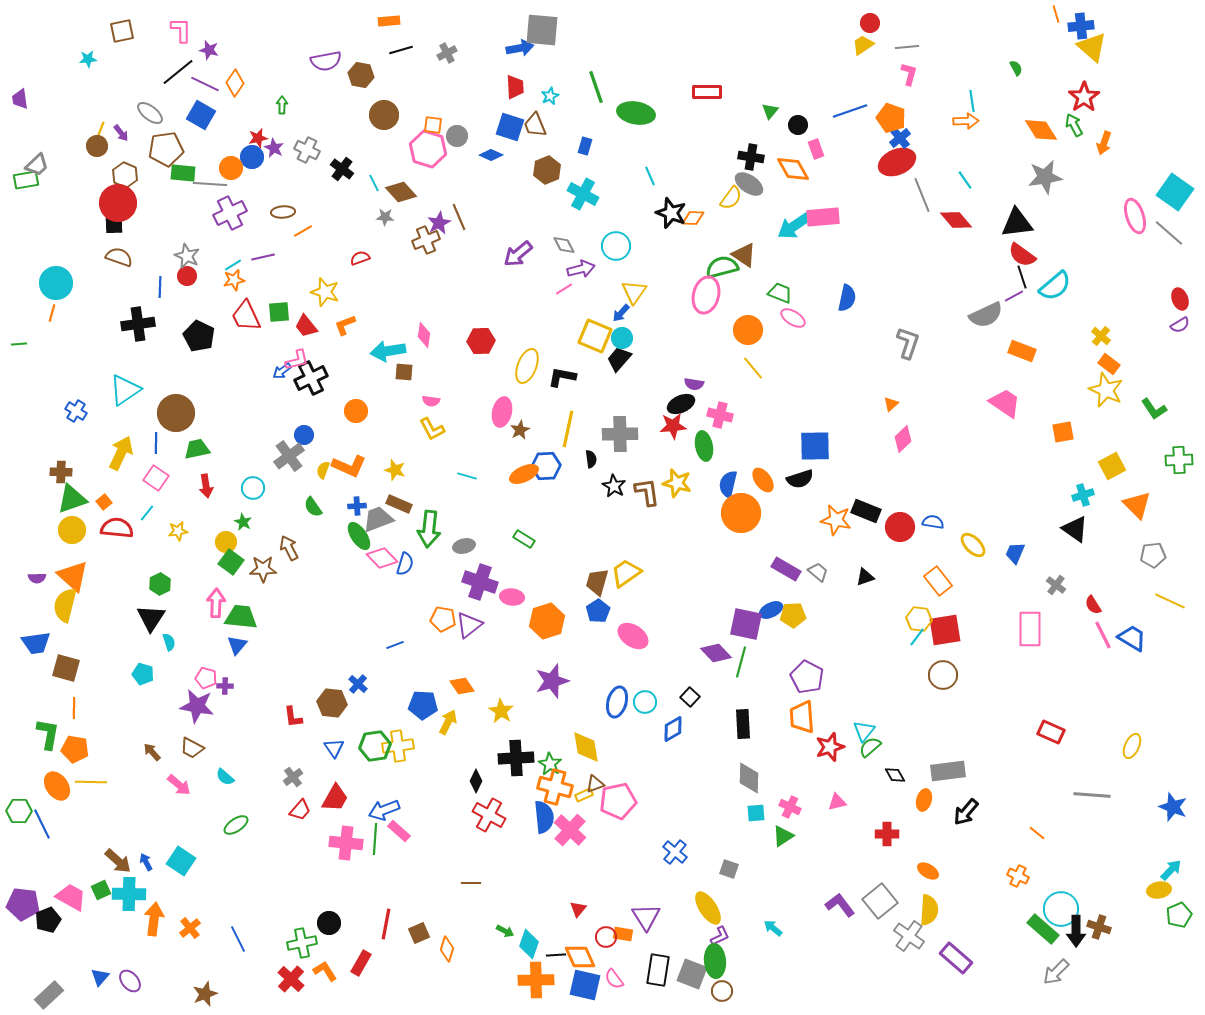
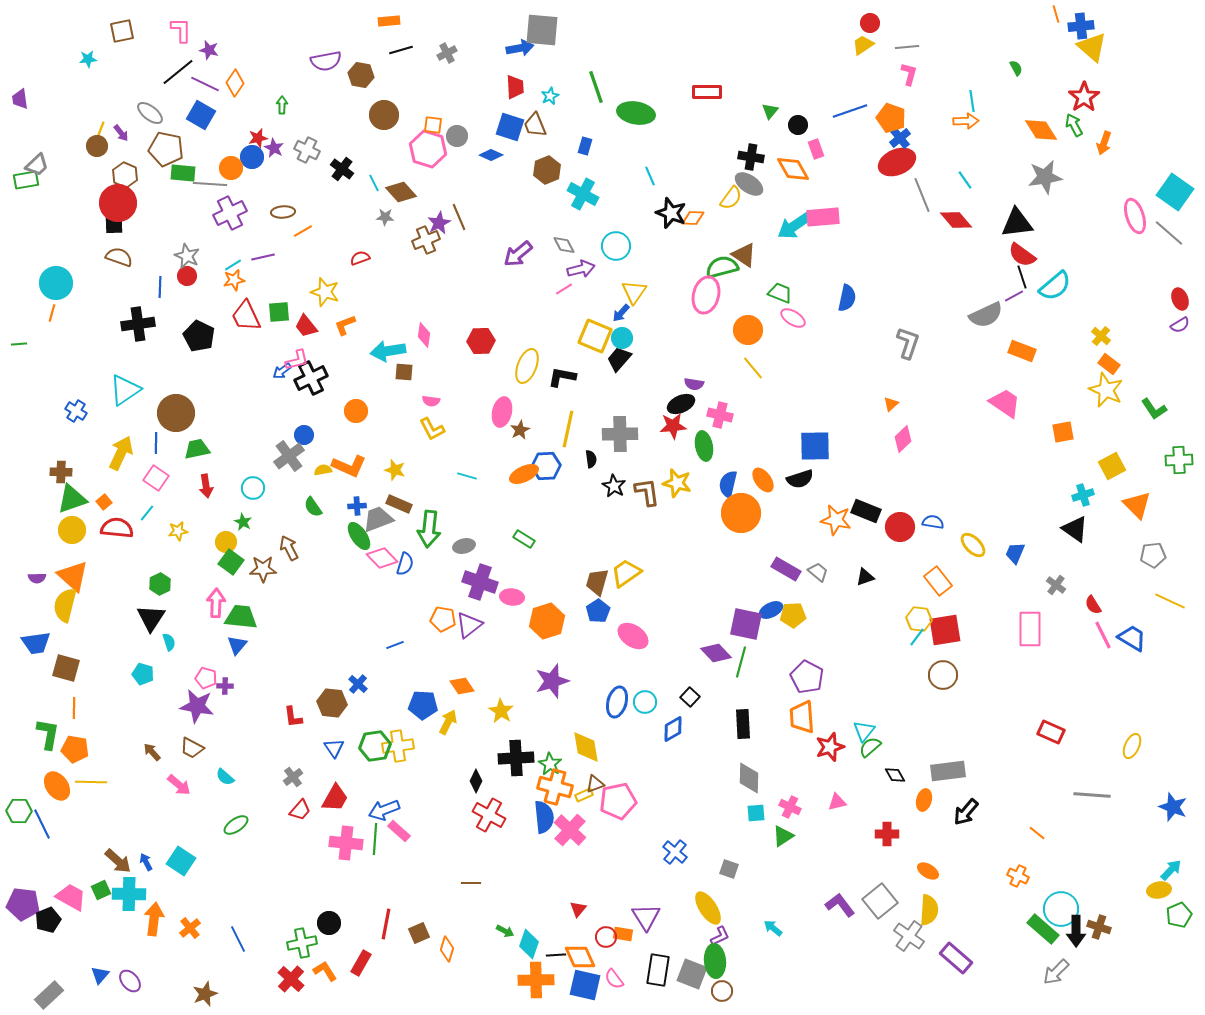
brown pentagon at (166, 149): rotated 20 degrees clockwise
yellow semicircle at (323, 470): rotated 60 degrees clockwise
blue triangle at (100, 977): moved 2 px up
